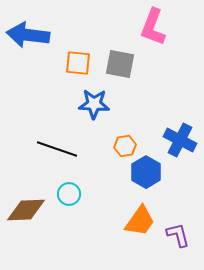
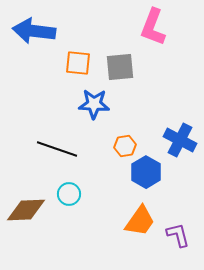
blue arrow: moved 6 px right, 4 px up
gray square: moved 3 px down; rotated 16 degrees counterclockwise
